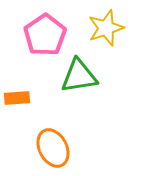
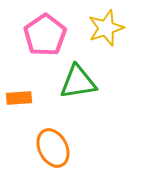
green triangle: moved 1 px left, 6 px down
orange rectangle: moved 2 px right
